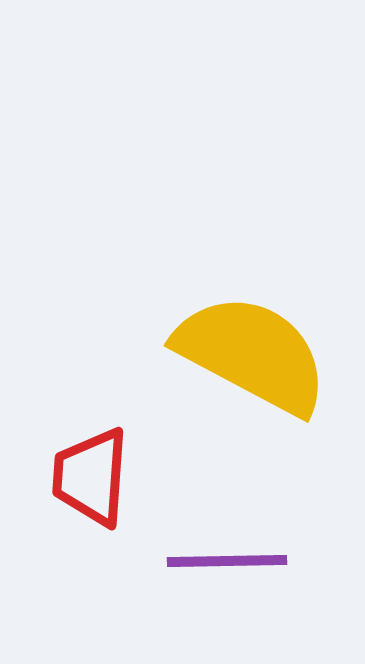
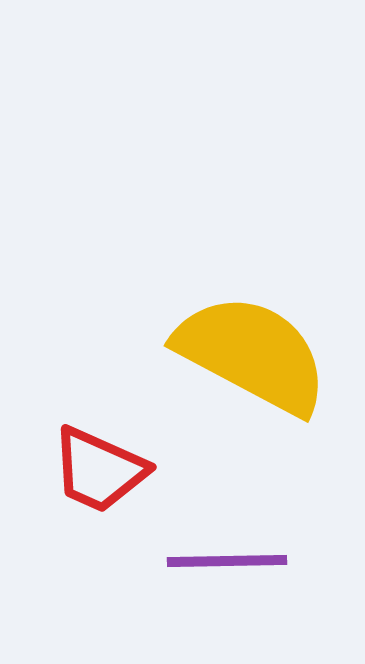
red trapezoid: moved 8 px right, 7 px up; rotated 70 degrees counterclockwise
